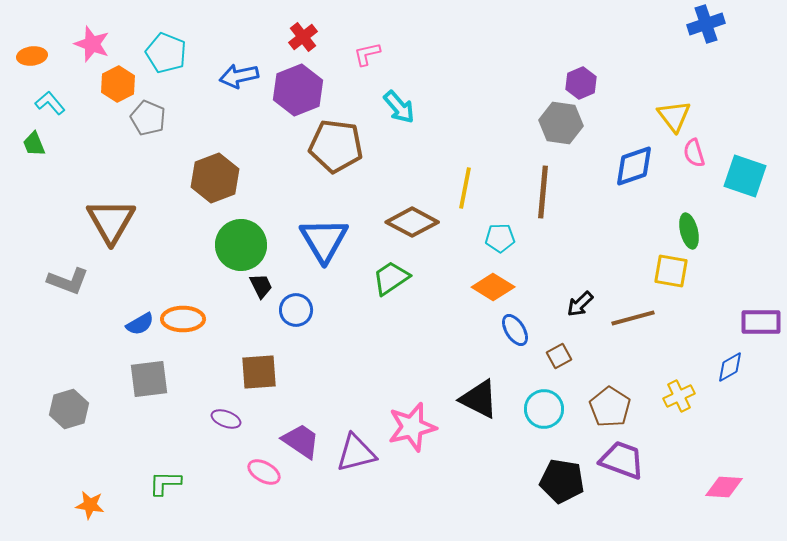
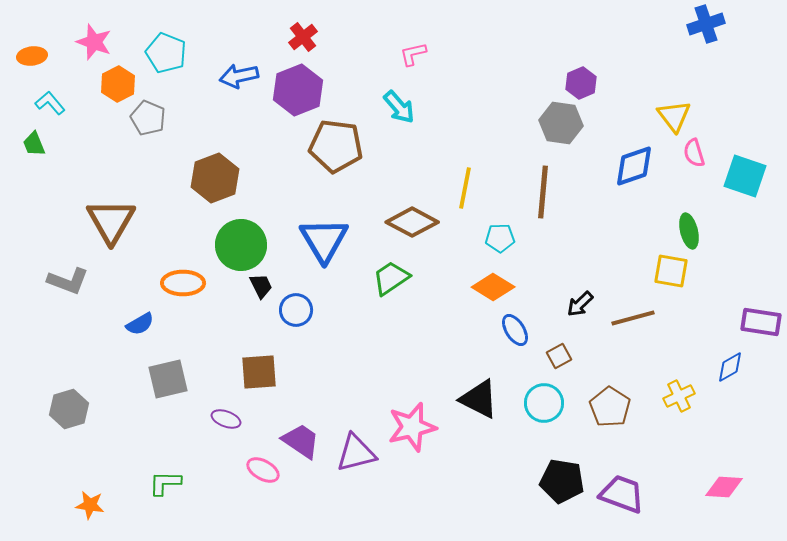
pink star at (92, 44): moved 2 px right, 2 px up
pink L-shape at (367, 54): moved 46 px right
orange ellipse at (183, 319): moved 36 px up
purple rectangle at (761, 322): rotated 9 degrees clockwise
gray square at (149, 379): moved 19 px right; rotated 6 degrees counterclockwise
cyan circle at (544, 409): moved 6 px up
purple trapezoid at (622, 460): moved 34 px down
pink ellipse at (264, 472): moved 1 px left, 2 px up
